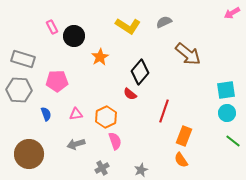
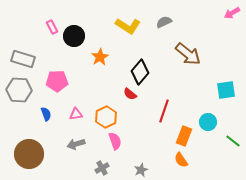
cyan circle: moved 19 px left, 9 px down
